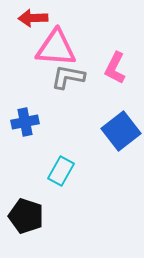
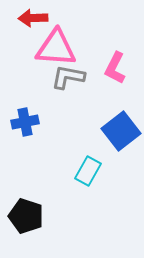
cyan rectangle: moved 27 px right
